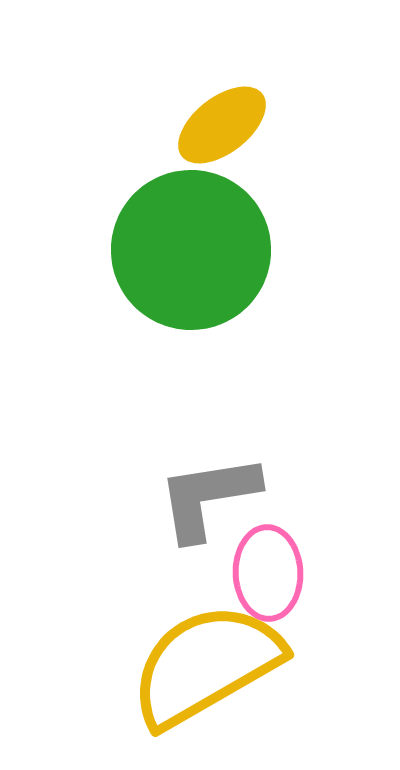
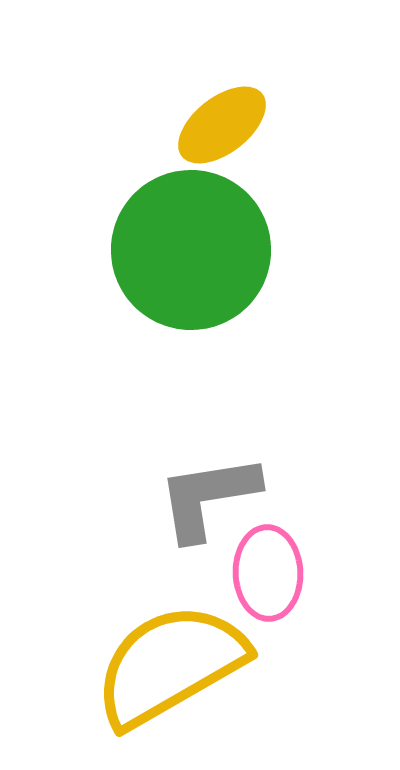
yellow semicircle: moved 36 px left
